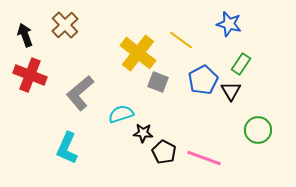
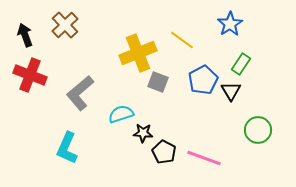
blue star: moved 1 px right; rotated 25 degrees clockwise
yellow line: moved 1 px right
yellow cross: rotated 30 degrees clockwise
